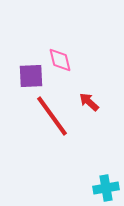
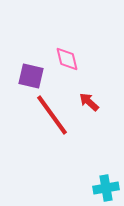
pink diamond: moved 7 px right, 1 px up
purple square: rotated 16 degrees clockwise
red line: moved 1 px up
